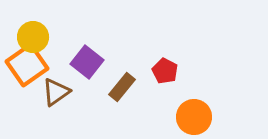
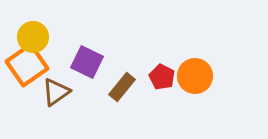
purple square: rotated 12 degrees counterclockwise
red pentagon: moved 3 px left, 6 px down
orange circle: moved 1 px right, 41 px up
